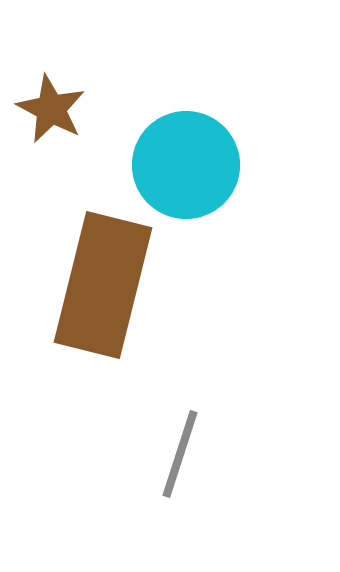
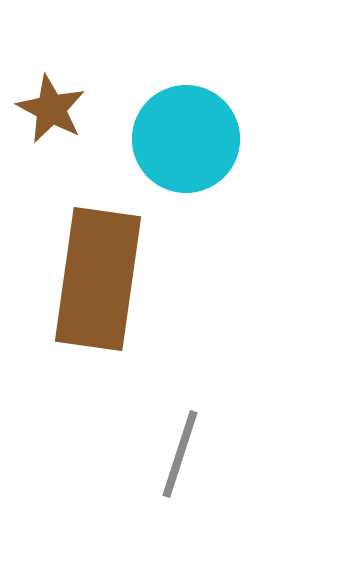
cyan circle: moved 26 px up
brown rectangle: moved 5 px left, 6 px up; rotated 6 degrees counterclockwise
